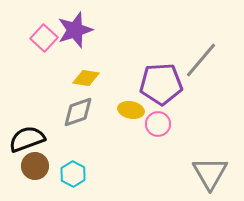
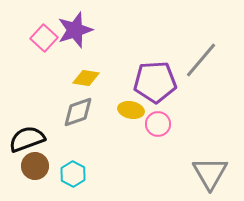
purple pentagon: moved 6 px left, 2 px up
